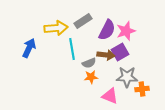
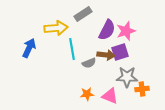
gray rectangle: moved 7 px up
purple square: rotated 12 degrees clockwise
orange star: moved 4 px left, 17 px down
